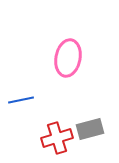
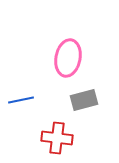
gray rectangle: moved 6 px left, 29 px up
red cross: rotated 24 degrees clockwise
